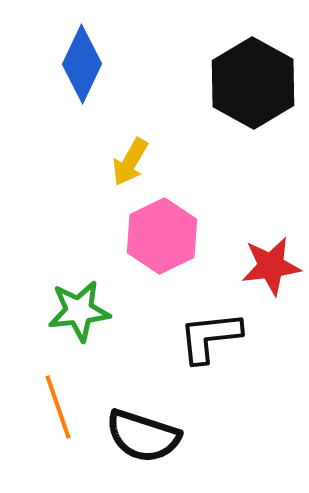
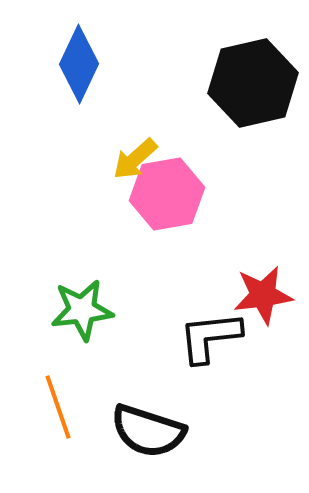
blue diamond: moved 3 px left
black hexagon: rotated 18 degrees clockwise
yellow arrow: moved 5 px right, 3 px up; rotated 18 degrees clockwise
pink hexagon: moved 5 px right, 42 px up; rotated 16 degrees clockwise
red star: moved 8 px left, 29 px down
green star: moved 3 px right, 1 px up
black semicircle: moved 5 px right, 5 px up
